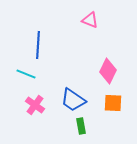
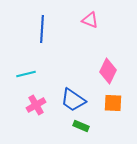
blue line: moved 4 px right, 16 px up
cyan line: rotated 36 degrees counterclockwise
pink cross: moved 1 px right; rotated 24 degrees clockwise
green rectangle: rotated 56 degrees counterclockwise
